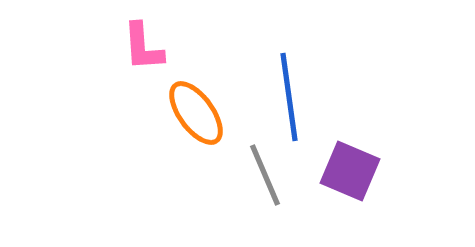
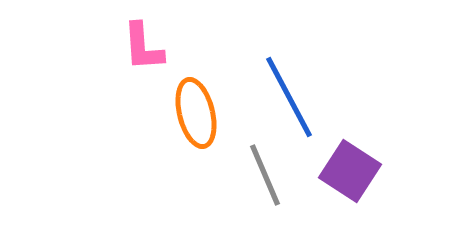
blue line: rotated 20 degrees counterclockwise
orange ellipse: rotated 22 degrees clockwise
purple square: rotated 10 degrees clockwise
